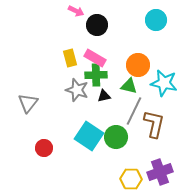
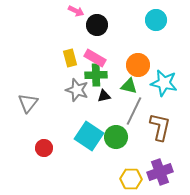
brown L-shape: moved 6 px right, 3 px down
